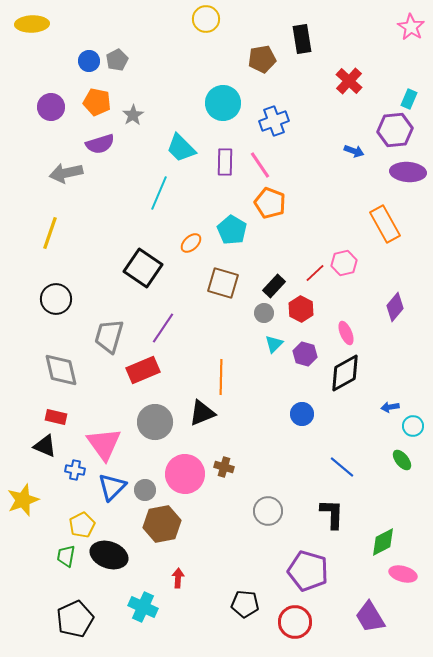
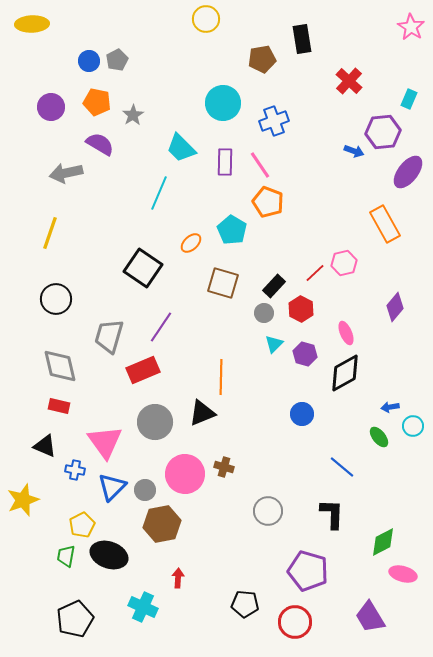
purple hexagon at (395, 130): moved 12 px left, 2 px down
purple semicircle at (100, 144): rotated 132 degrees counterclockwise
purple ellipse at (408, 172): rotated 56 degrees counterclockwise
orange pentagon at (270, 203): moved 2 px left, 1 px up
purple line at (163, 328): moved 2 px left, 1 px up
gray diamond at (61, 370): moved 1 px left, 4 px up
red rectangle at (56, 417): moved 3 px right, 11 px up
pink triangle at (104, 444): moved 1 px right, 2 px up
green ellipse at (402, 460): moved 23 px left, 23 px up
